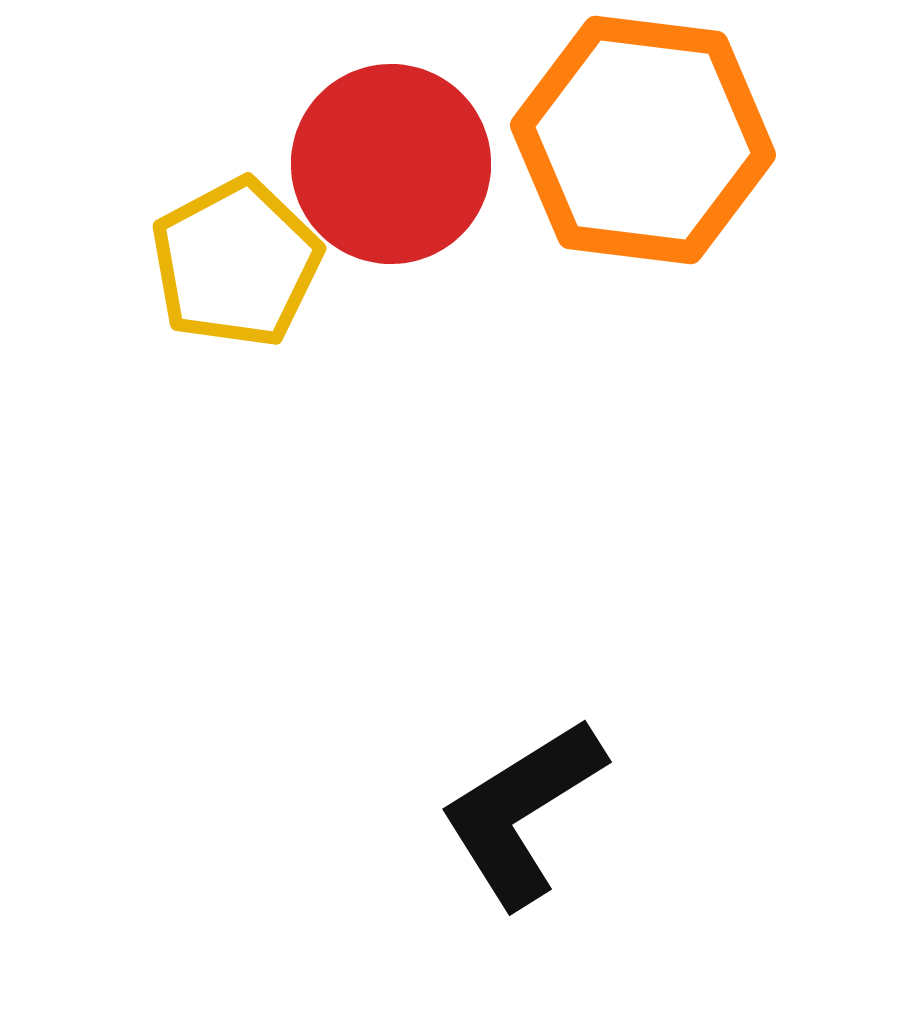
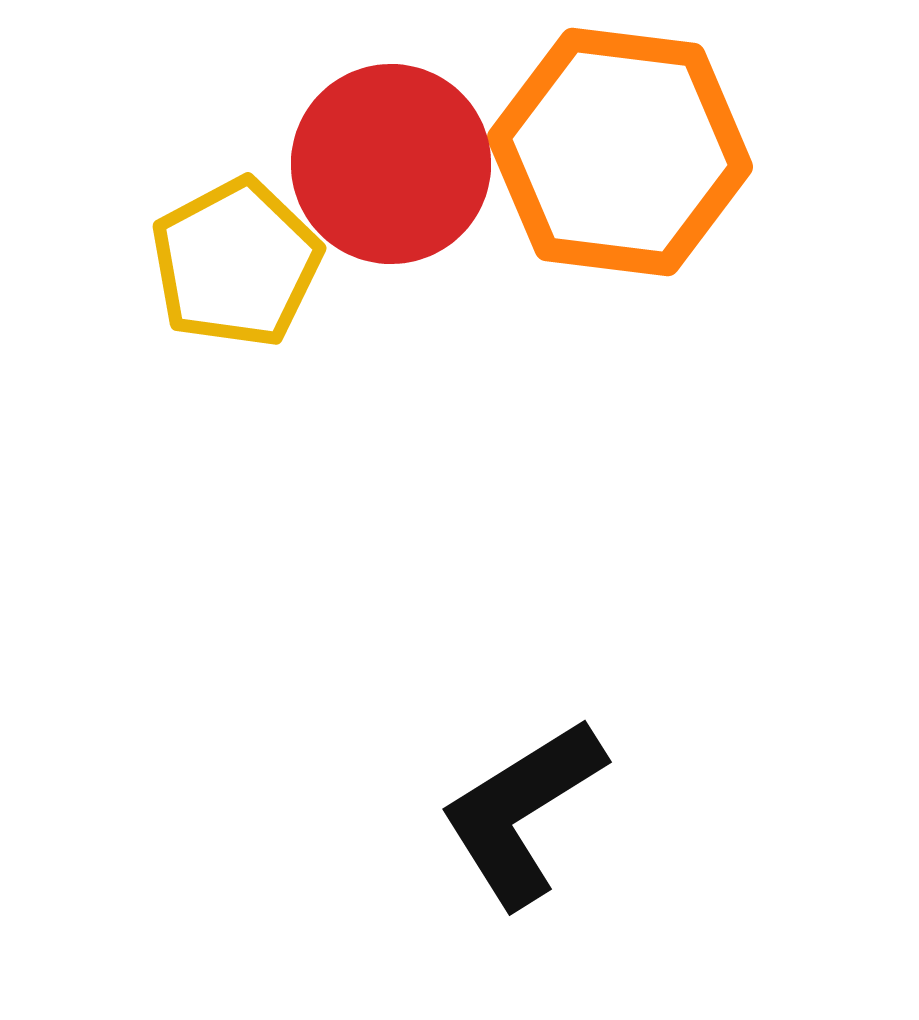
orange hexagon: moved 23 px left, 12 px down
